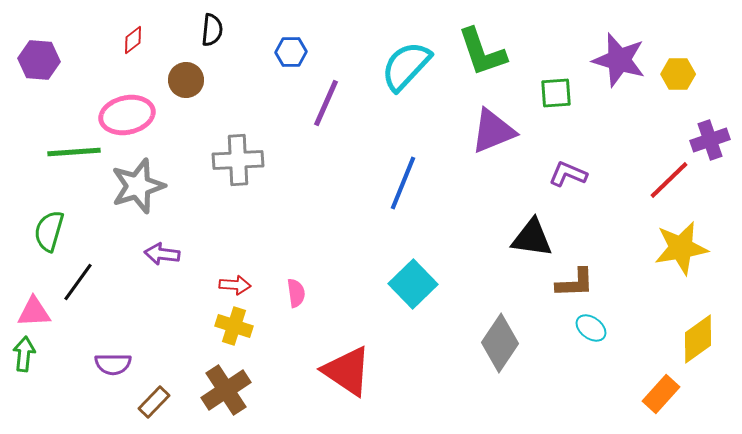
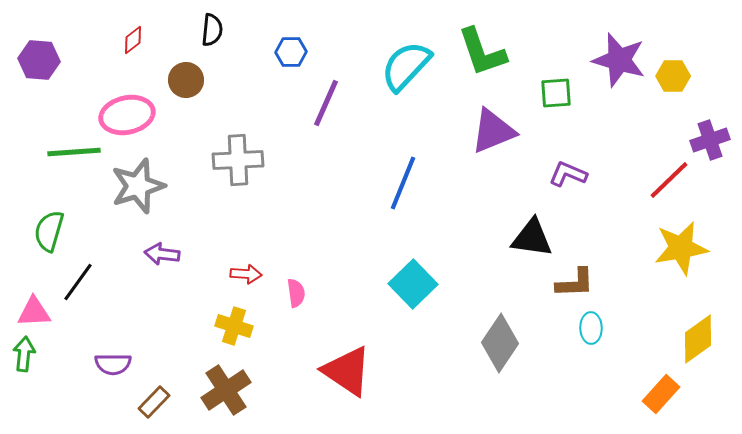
yellow hexagon: moved 5 px left, 2 px down
red arrow: moved 11 px right, 11 px up
cyan ellipse: rotated 52 degrees clockwise
